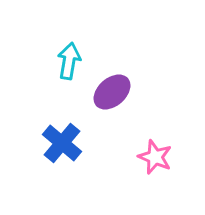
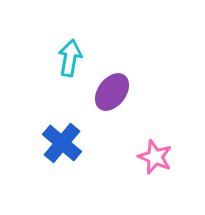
cyan arrow: moved 1 px right, 3 px up
purple ellipse: rotated 12 degrees counterclockwise
